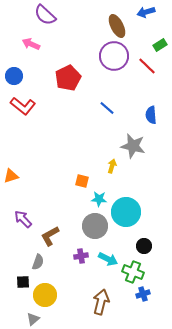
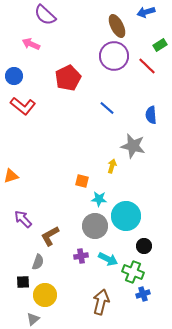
cyan circle: moved 4 px down
